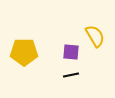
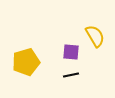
yellow pentagon: moved 2 px right, 10 px down; rotated 16 degrees counterclockwise
